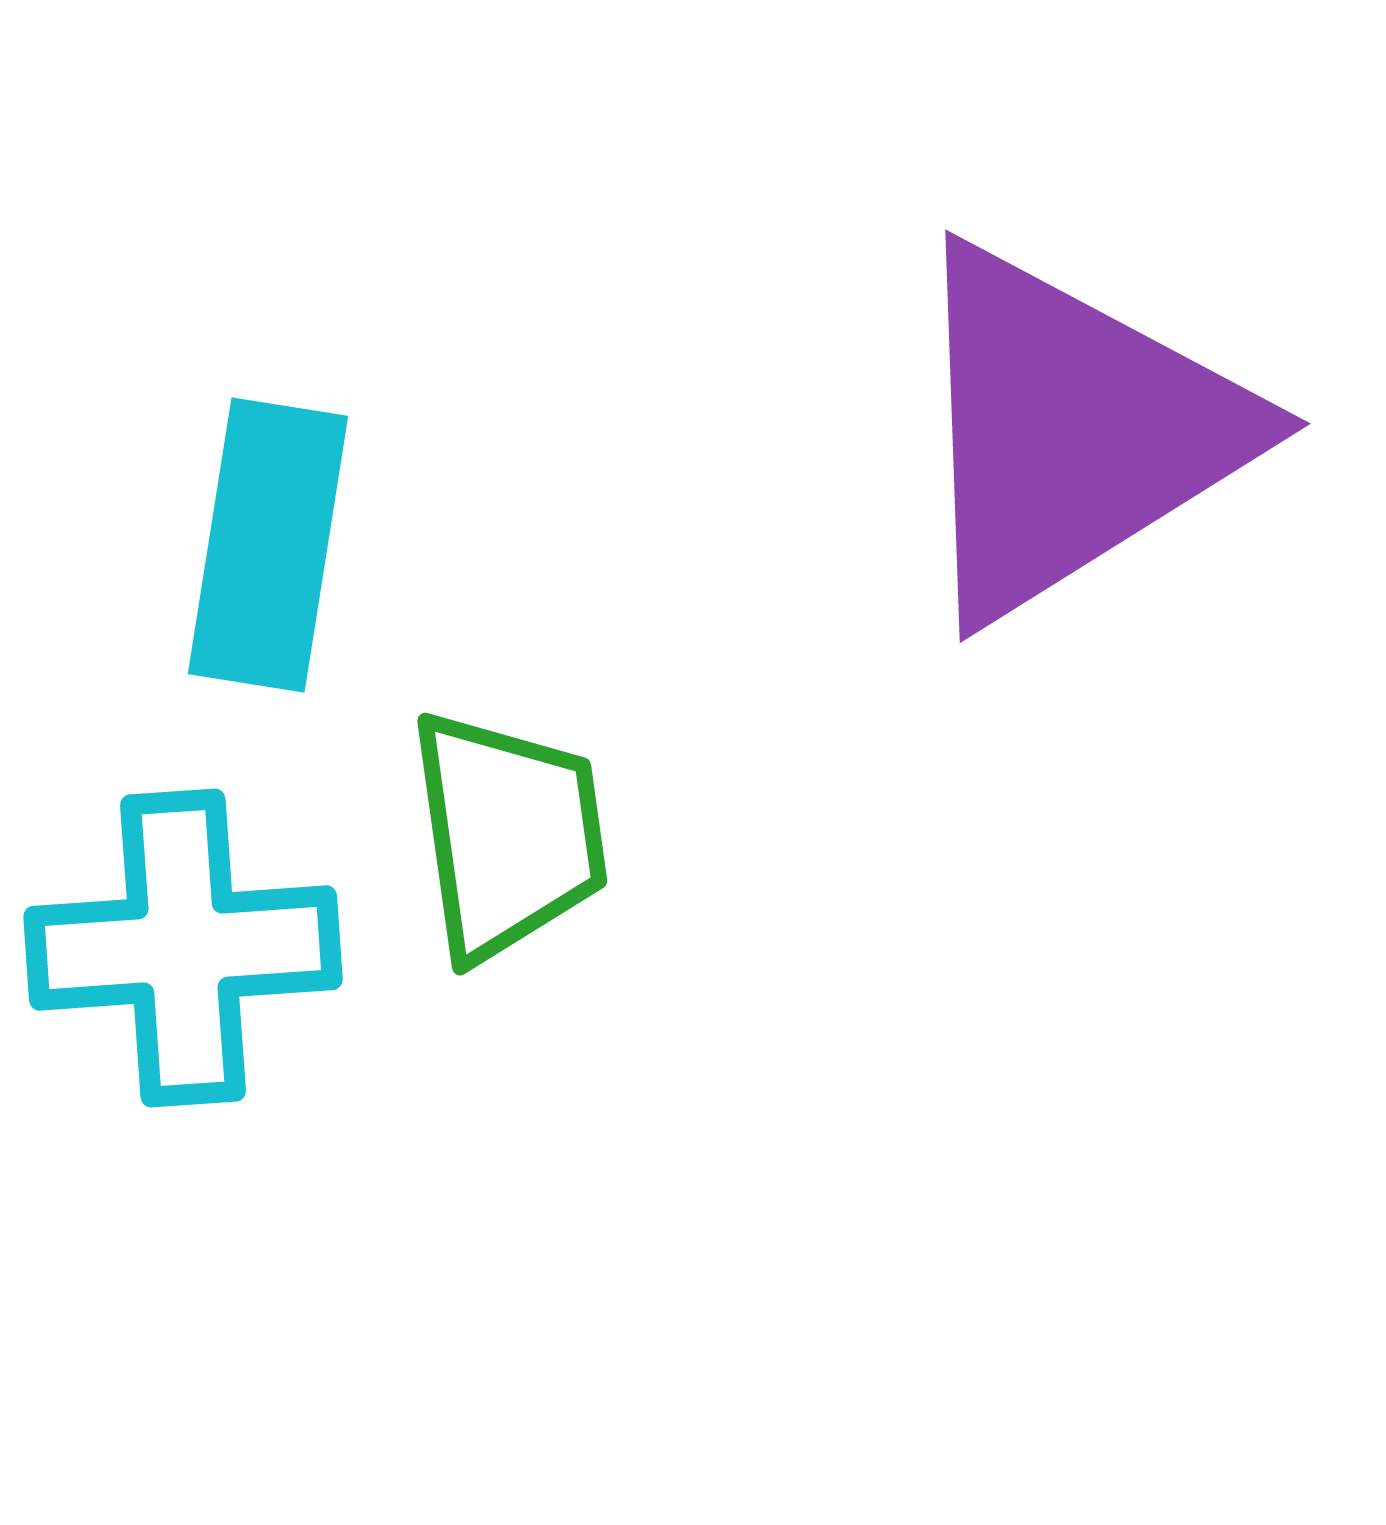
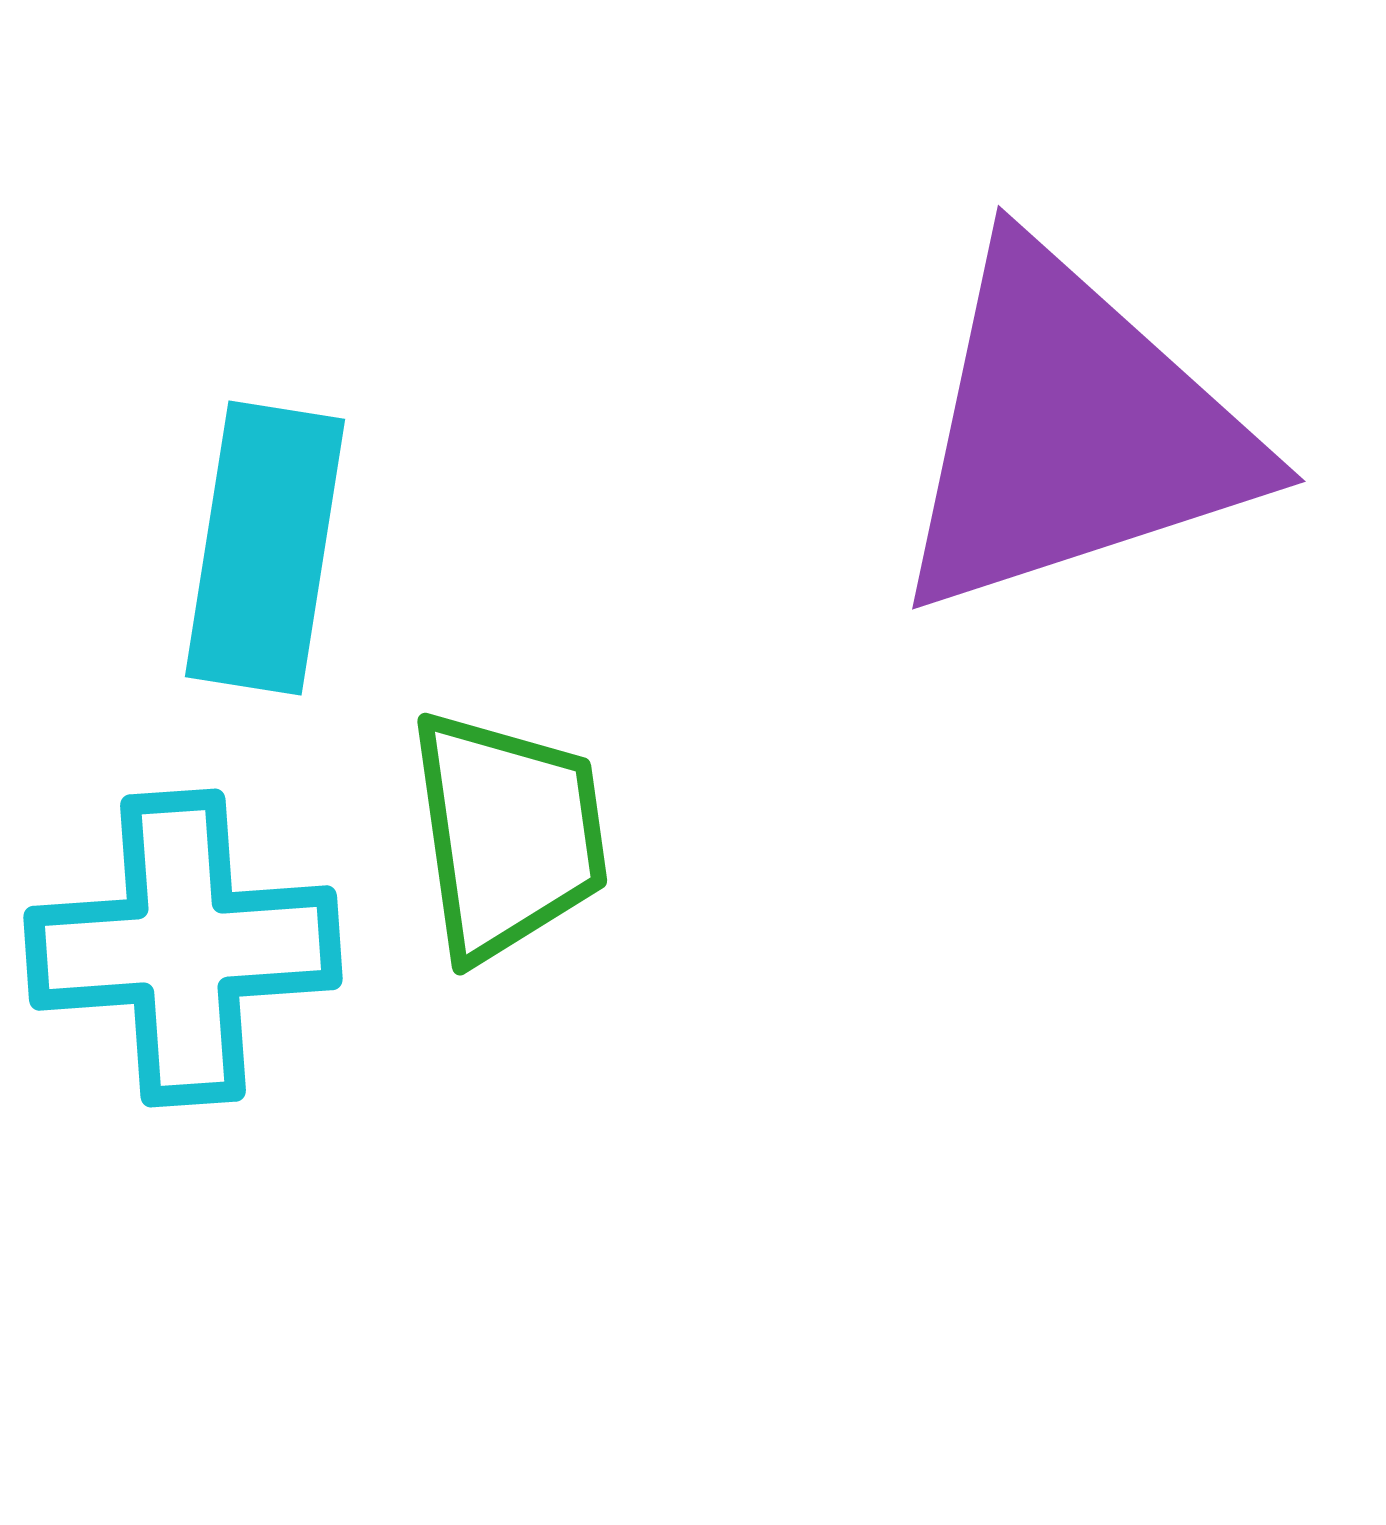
purple triangle: rotated 14 degrees clockwise
cyan rectangle: moved 3 px left, 3 px down
